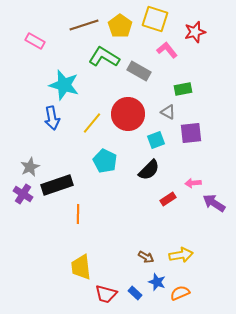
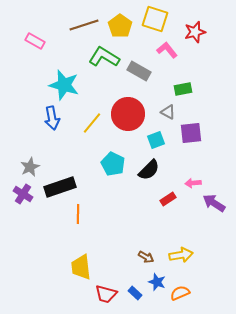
cyan pentagon: moved 8 px right, 3 px down
black rectangle: moved 3 px right, 2 px down
